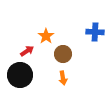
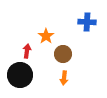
blue cross: moved 8 px left, 10 px up
red arrow: rotated 48 degrees counterclockwise
orange arrow: moved 1 px right; rotated 16 degrees clockwise
